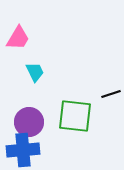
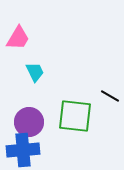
black line: moved 1 px left, 2 px down; rotated 48 degrees clockwise
